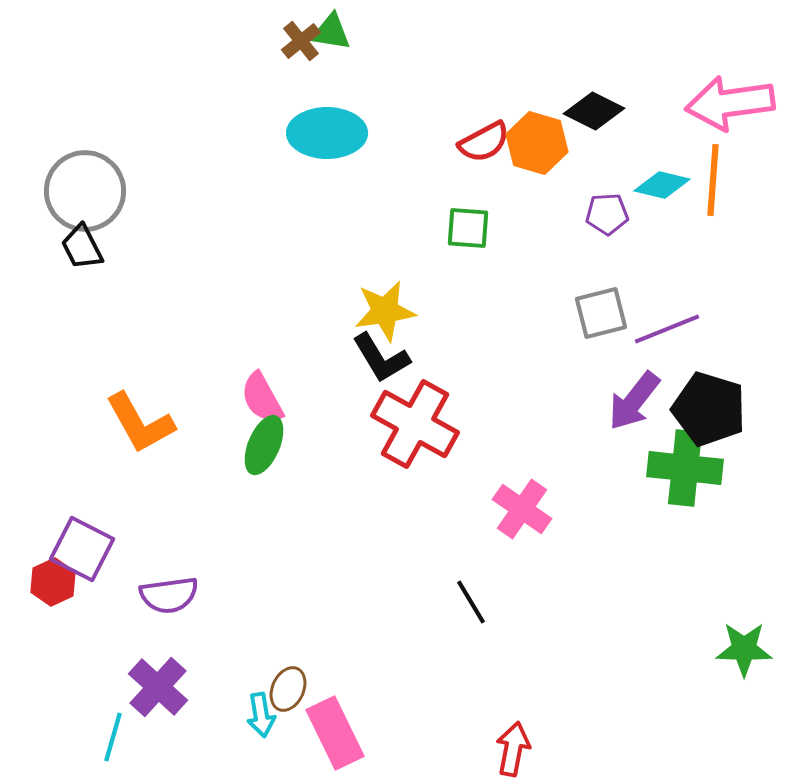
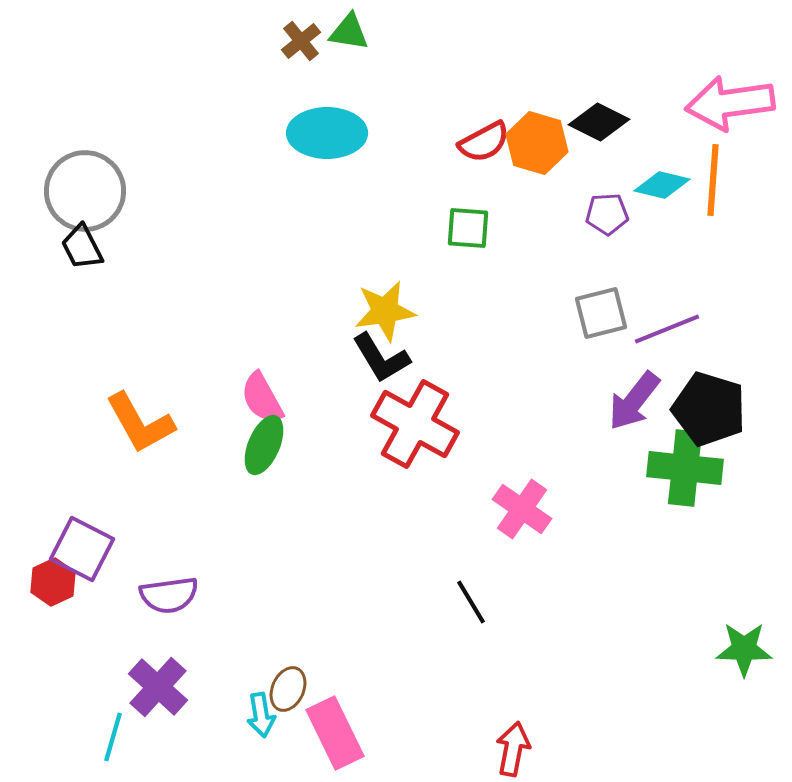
green triangle: moved 18 px right
black diamond: moved 5 px right, 11 px down
